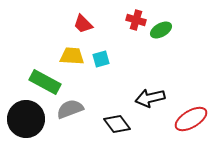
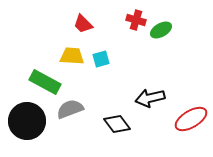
black circle: moved 1 px right, 2 px down
